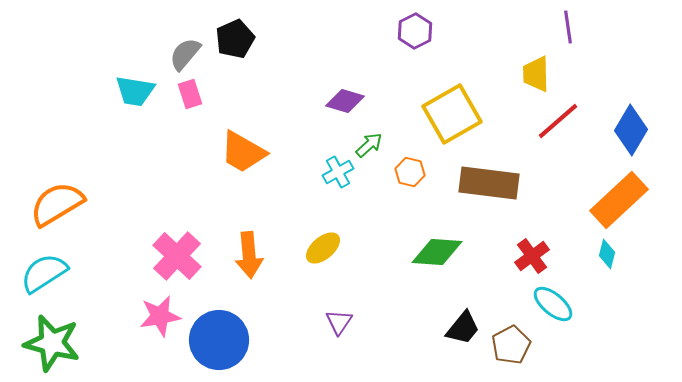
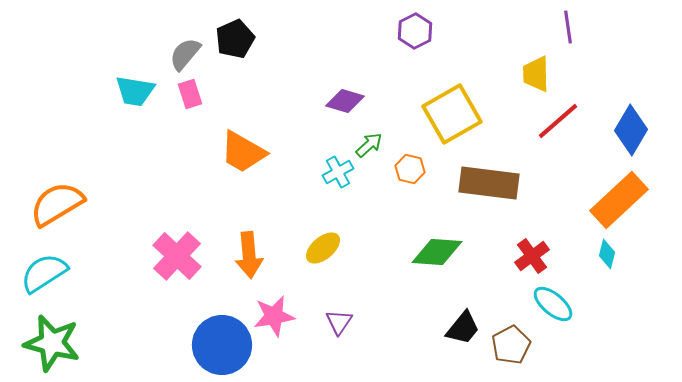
orange hexagon: moved 3 px up
pink star: moved 114 px right
blue circle: moved 3 px right, 5 px down
